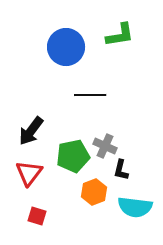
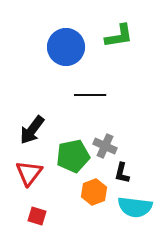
green L-shape: moved 1 px left, 1 px down
black arrow: moved 1 px right, 1 px up
black L-shape: moved 1 px right, 3 px down
